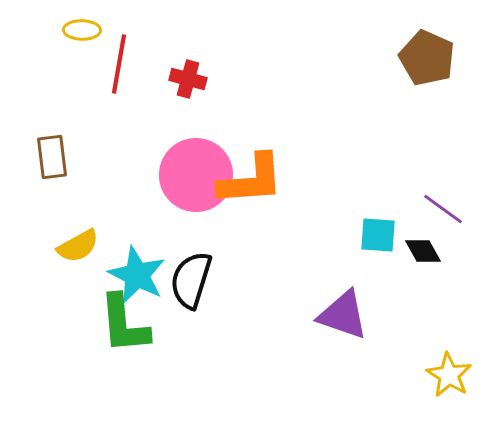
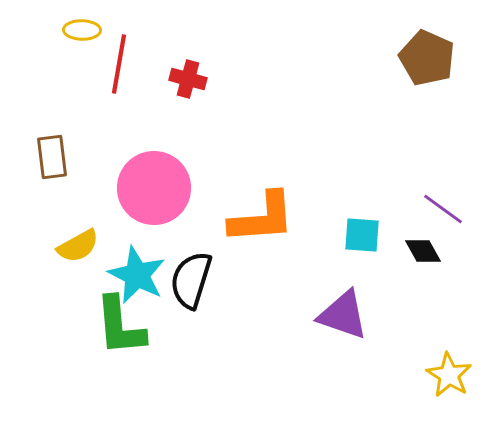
pink circle: moved 42 px left, 13 px down
orange L-shape: moved 11 px right, 38 px down
cyan square: moved 16 px left
green L-shape: moved 4 px left, 2 px down
